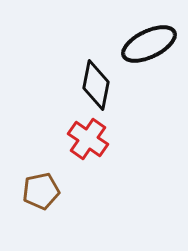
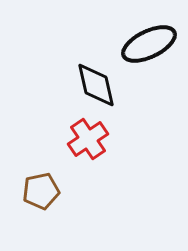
black diamond: rotated 24 degrees counterclockwise
red cross: rotated 21 degrees clockwise
